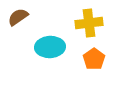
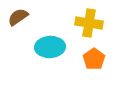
yellow cross: rotated 16 degrees clockwise
